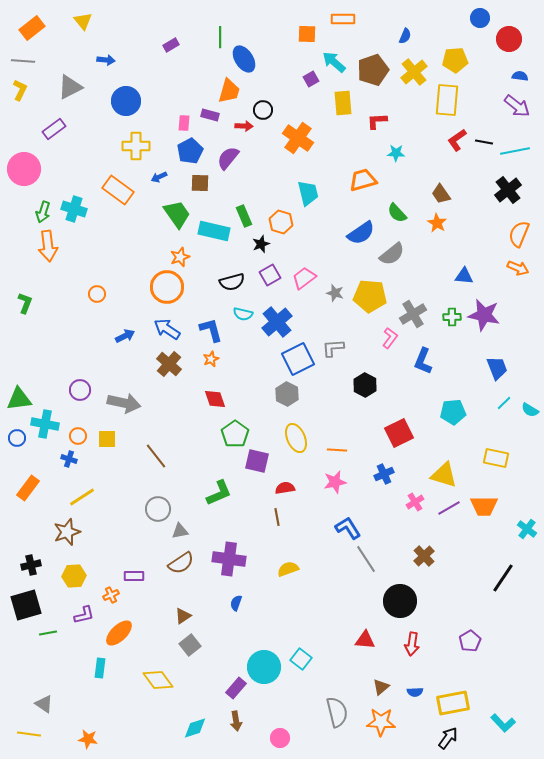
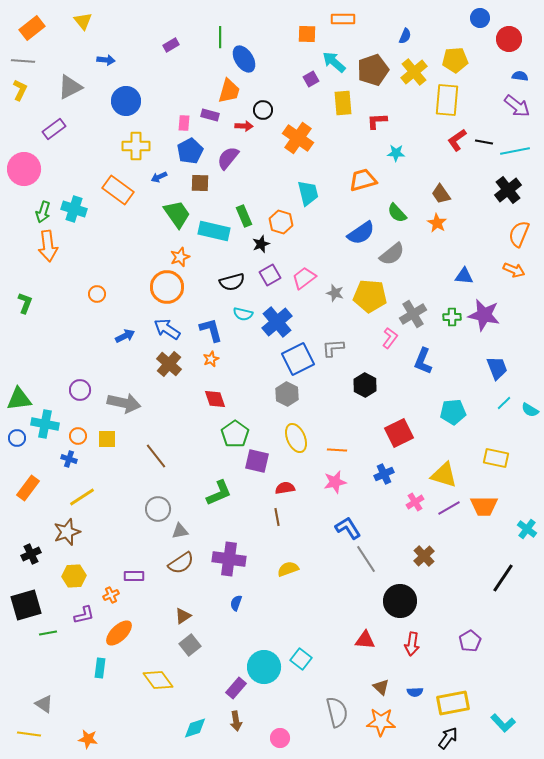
orange arrow at (518, 268): moved 4 px left, 2 px down
black cross at (31, 565): moved 11 px up; rotated 12 degrees counterclockwise
brown triangle at (381, 687): rotated 36 degrees counterclockwise
